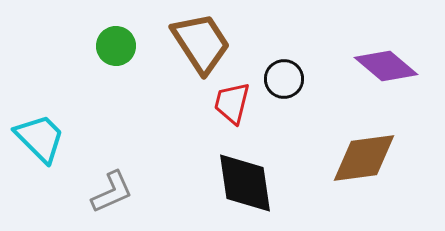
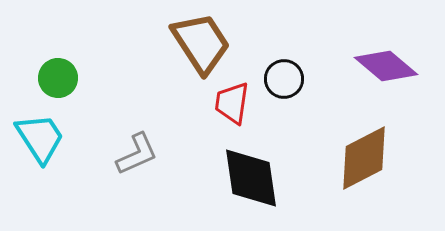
green circle: moved 58 px left, 32 px down
red trapezoid: rotated 6 degrees counterclockwise
cyan trapezoid: rotated 12 degrees clockwise
brown diamond: rotated 20 degrees counterclockwise
black diamond: moved 6 px right, 5 px up
gray L-shape: moved 25 px right, 38 px up
